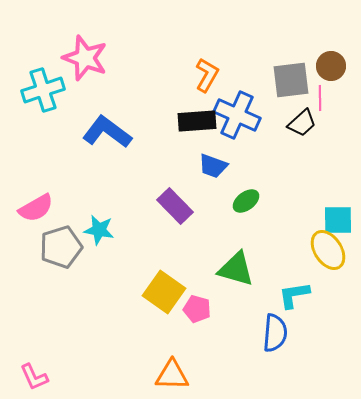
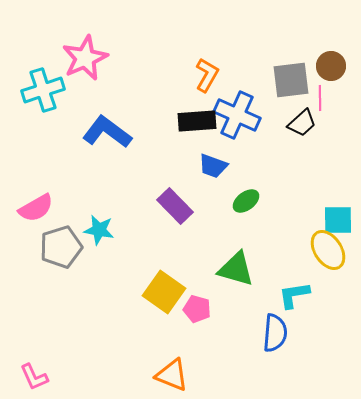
pink star: rotated 27 degrees clockwise
orange triangle: rotated 21 degrees clockwise
